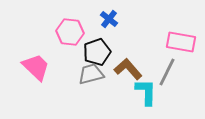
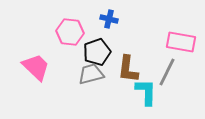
blue cross: rotated 24 degrees counterclockwise
brown L-shape: rotated 132 degrees counterclockwise
